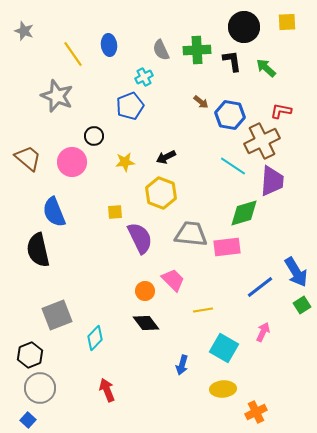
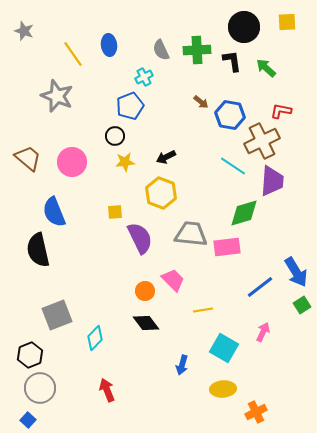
black circle at (94, 136): moved 21 px right
